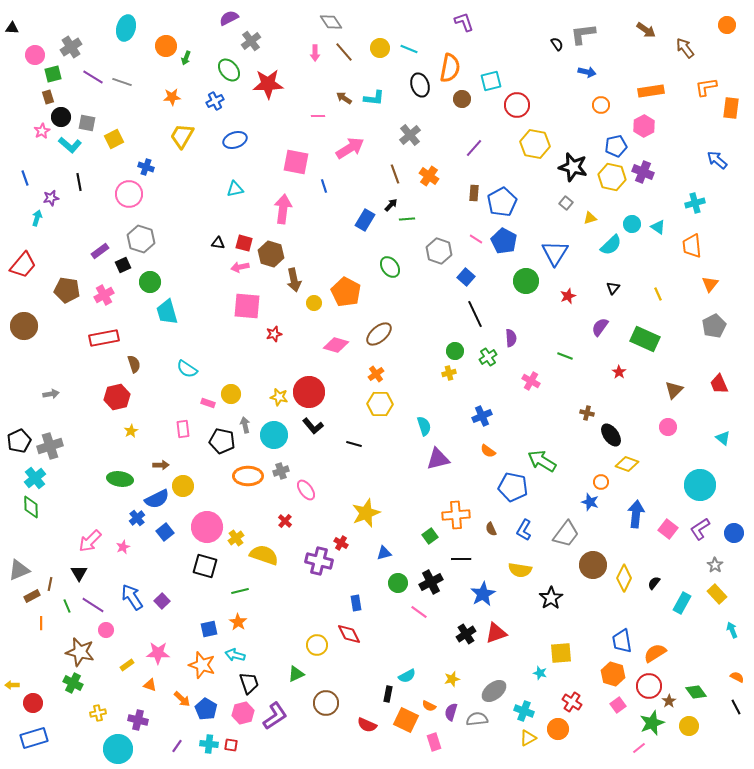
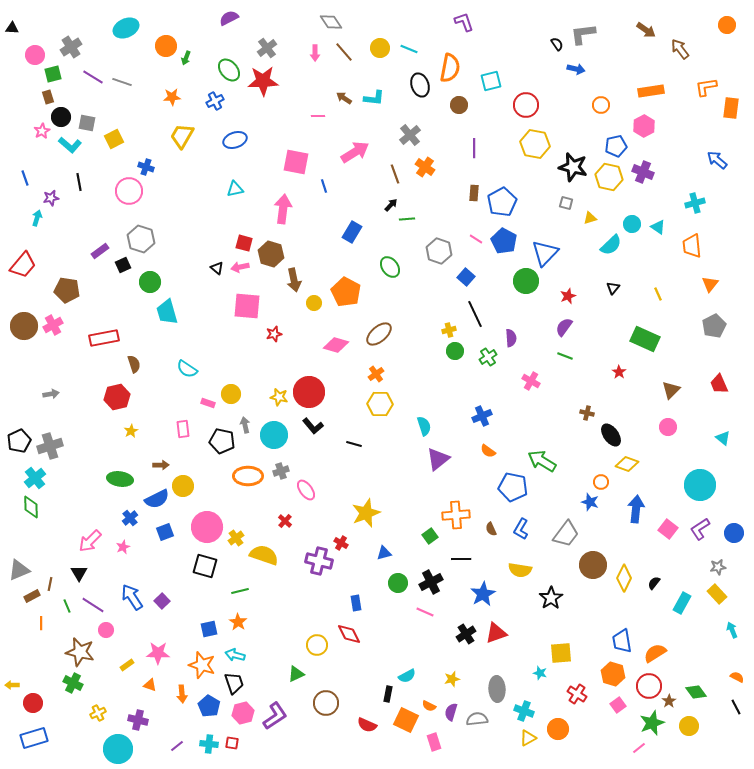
cyan ellipse at (126, 28): rotated 50 degrees clockwise
gray cross at (251, 41): moved 16 px right, 7 px down
brown arrow at (685, 48): moved 5 px left, 1 px down
blue arrow at (587, 72): moved 11 px left, 3 px up
red star at (268, 84): moved 5 px left, 3 px up
brown circle at (462, 99): moved 3 px left, 6 px down
red circle at (517, 105): moved 9 px right
pink arrow at (350, 148): moved 5 px right, 4 px down
purple line at (474, 148): rotated 42 degrees counterclockwise
orange cross at (429, 176): moved 4 px left, 9 px up
yellow hexagon at (612, 177): moved 3 px left
pink circle at (129, 194): moved 3 px up
gray square at (566, 203): rotated 24 degrees counterclockwise
blue rectangle at (365, 220): moved 13 px left, 12 px down
black triangle at (218, 243): moved 1 px left, 25 px down; rotated 32 degrees clockwise
blue triangle at (555, 253): moved 10 px left; rotated 12 degrees clockwise
pink cross at (104, 295): moved 51 px left, 30 px down
purple semicircle at (600, 327): moved 36 px left
yellow cross at (449, 373): moved 43 px up
brown triangle at (674, 390): moved 3 px left
purple triangle at (438, 459): rotated 25 degrees counterclockwise
blue arrow at (636, 514): moved 5 px up
blue cross at (137, 518): moved 7 px left
blue L-shape at (524, 530): moved 3 px left, 1 px up
blue square at (165, 532): rotated 18 degrees clockwise
gray star at (715, 565): moved 3 px right, 2 px down; rotated 28 degrees clockwise
pink line at (419, 612): moved 6 px right; rotated 12 degrees counterclockwise
black trapezoid at (249, 683): moved 15 px left
gray ellipse at (494, 691): moved 3 px right, 2 px up; rotated 55 degrees counterclockwise
orange arrow at (182, 699): moved 5 px up; rotated 42 degrees clockwise
red cross at (572, 702): moved 5 px right, 8 px up
blue pentagon at (206, 709): moved 3 px right, 3 px up
yellow cross at (98, 713): rotated 14 degrees counterclockwise
red square at (231, 745): moved 1 px right, 2 px up
purple line at (177, 746): rotated 16 degrees clockwise
